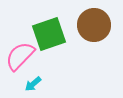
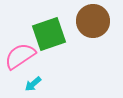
brown circle: moved 1 px left, 4 px up
pink semicircle: rotated 12 degrees clockwise
